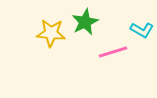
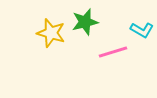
green star: rotated 12 degrees clockwise
yellow star: rotated 12 degrees clockwise
